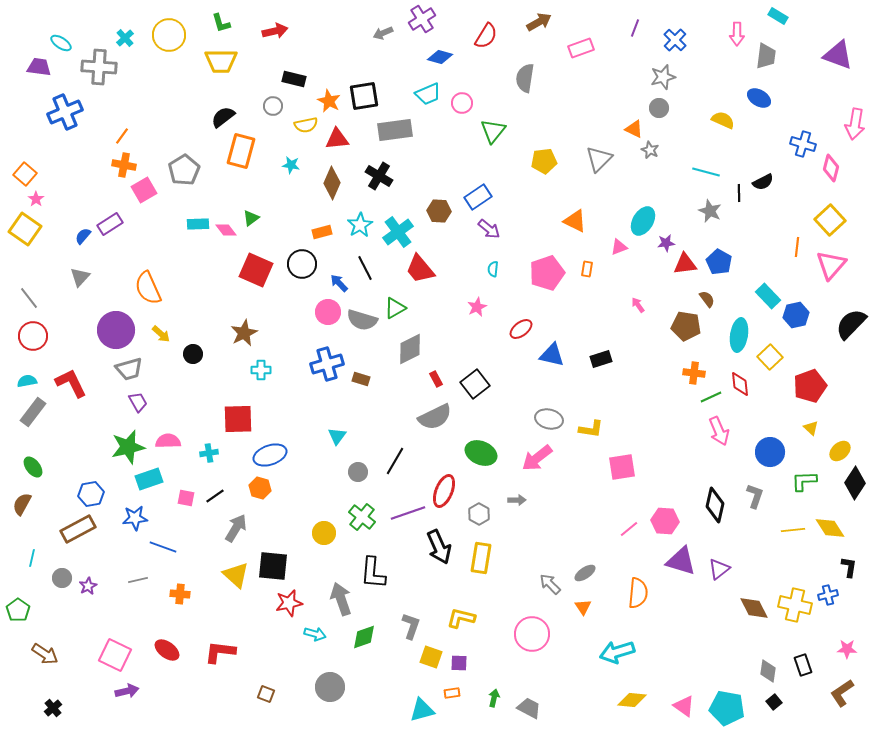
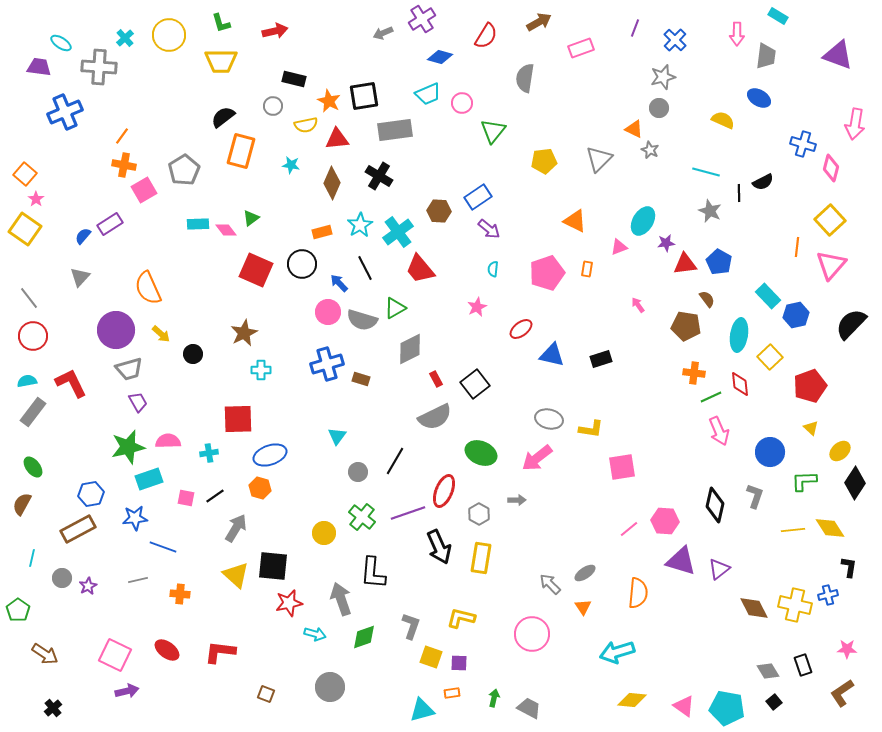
gray diamond at (768, 671): rotated 40 degrees counterclockwise
